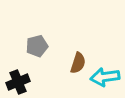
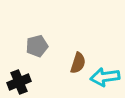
black cross: moved 1 px right
